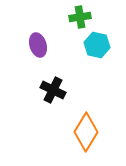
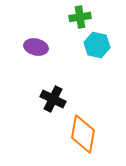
purple ellipse: moved 2 px left, 2 px down; rotated 60 degrees counterclockwise
black cross: moved 9 px down
orange diamond: moved 3 px left, 2 px down; rotated 21 degrees counterclockwise
